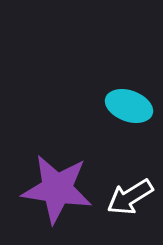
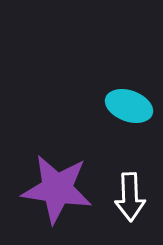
white arrow: rotated 60 degrees counterclockwise
